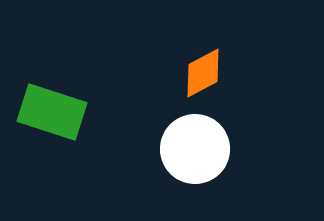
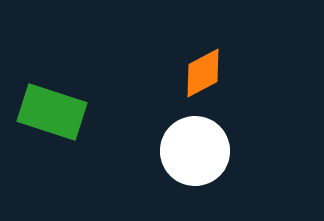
white circle: moved 2 px down
